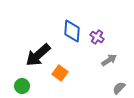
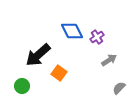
blue diamond: rotated 30 degrees counterclockwise
purple cross: rotated 24 degrees clockwise
orange square: moved 1 px left
